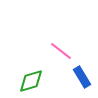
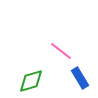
blue rectangle: moved 2 px left, 1 px down
